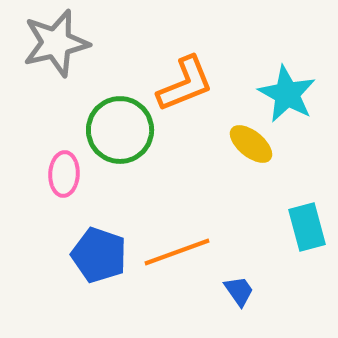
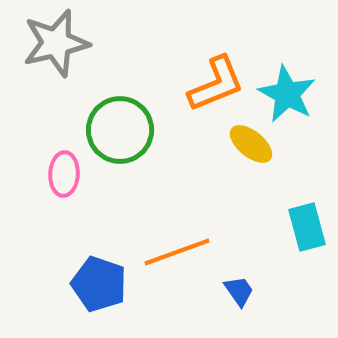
orange L-shape: moved 31 px right
blue pentagon: moved 29 px down
